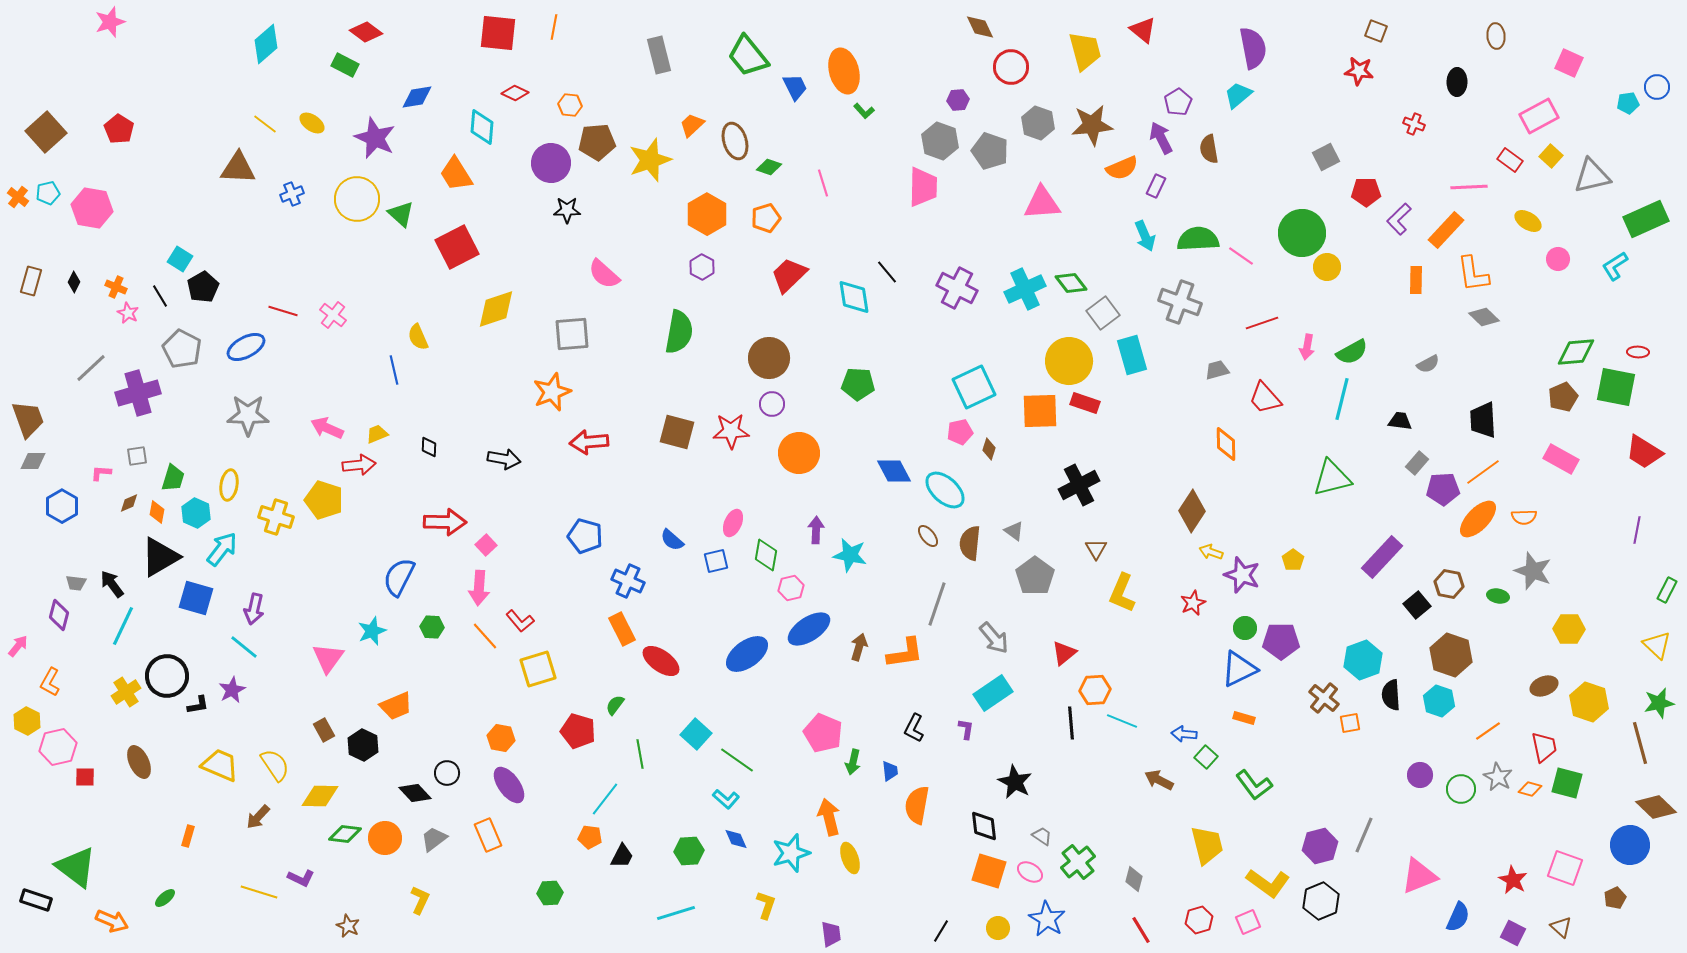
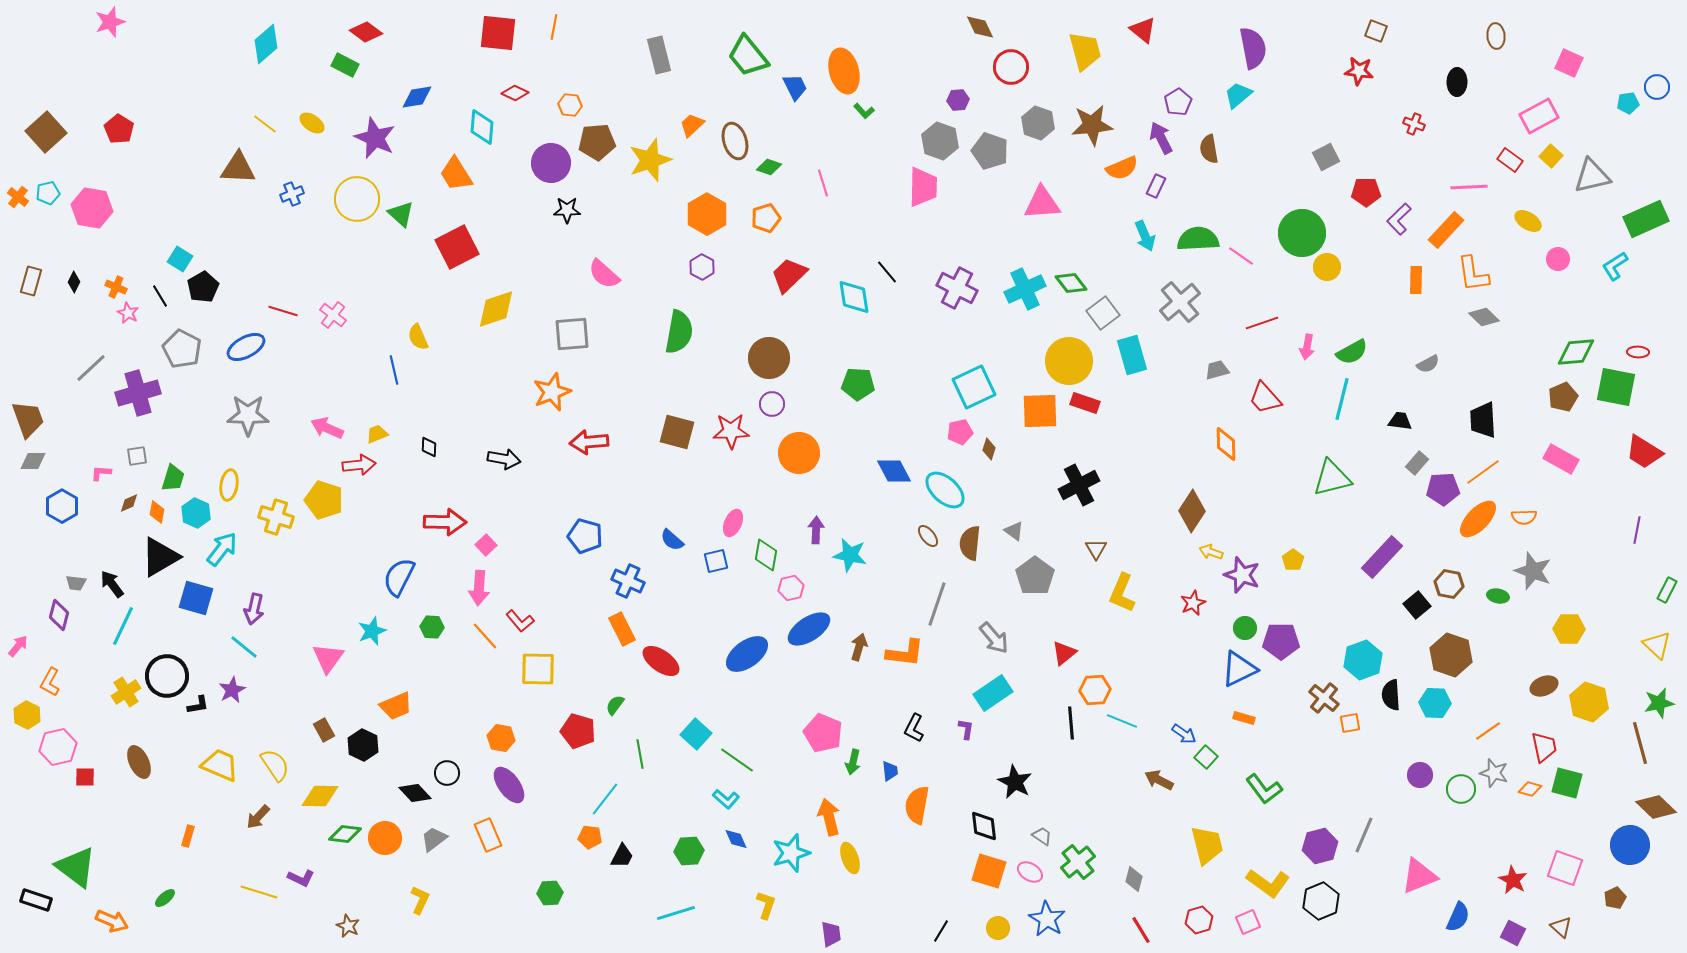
gray cross at (1180, 302): rotated 30 degrees clockwise
orange L-shape at (905, 653): rotated 15 degrees clockwise
yellow square at (538, 669): rotated 18 degrees clockwise
cyan hexagon at (1439, 701): moved 4 px left, 2 px down; rotated 16 degrees counterclockwise
yellow hexagon at (27, 721): moved 6 px up
blue arrow at (1184, 734): rotated 150 degrees counterclockwise
gray star at (1498, 777): moved 4 px left, 4 px up; rotated 12 degrees counterclockwise
green L-shape at (1254, 785): moved 10 px right, 4 px down
